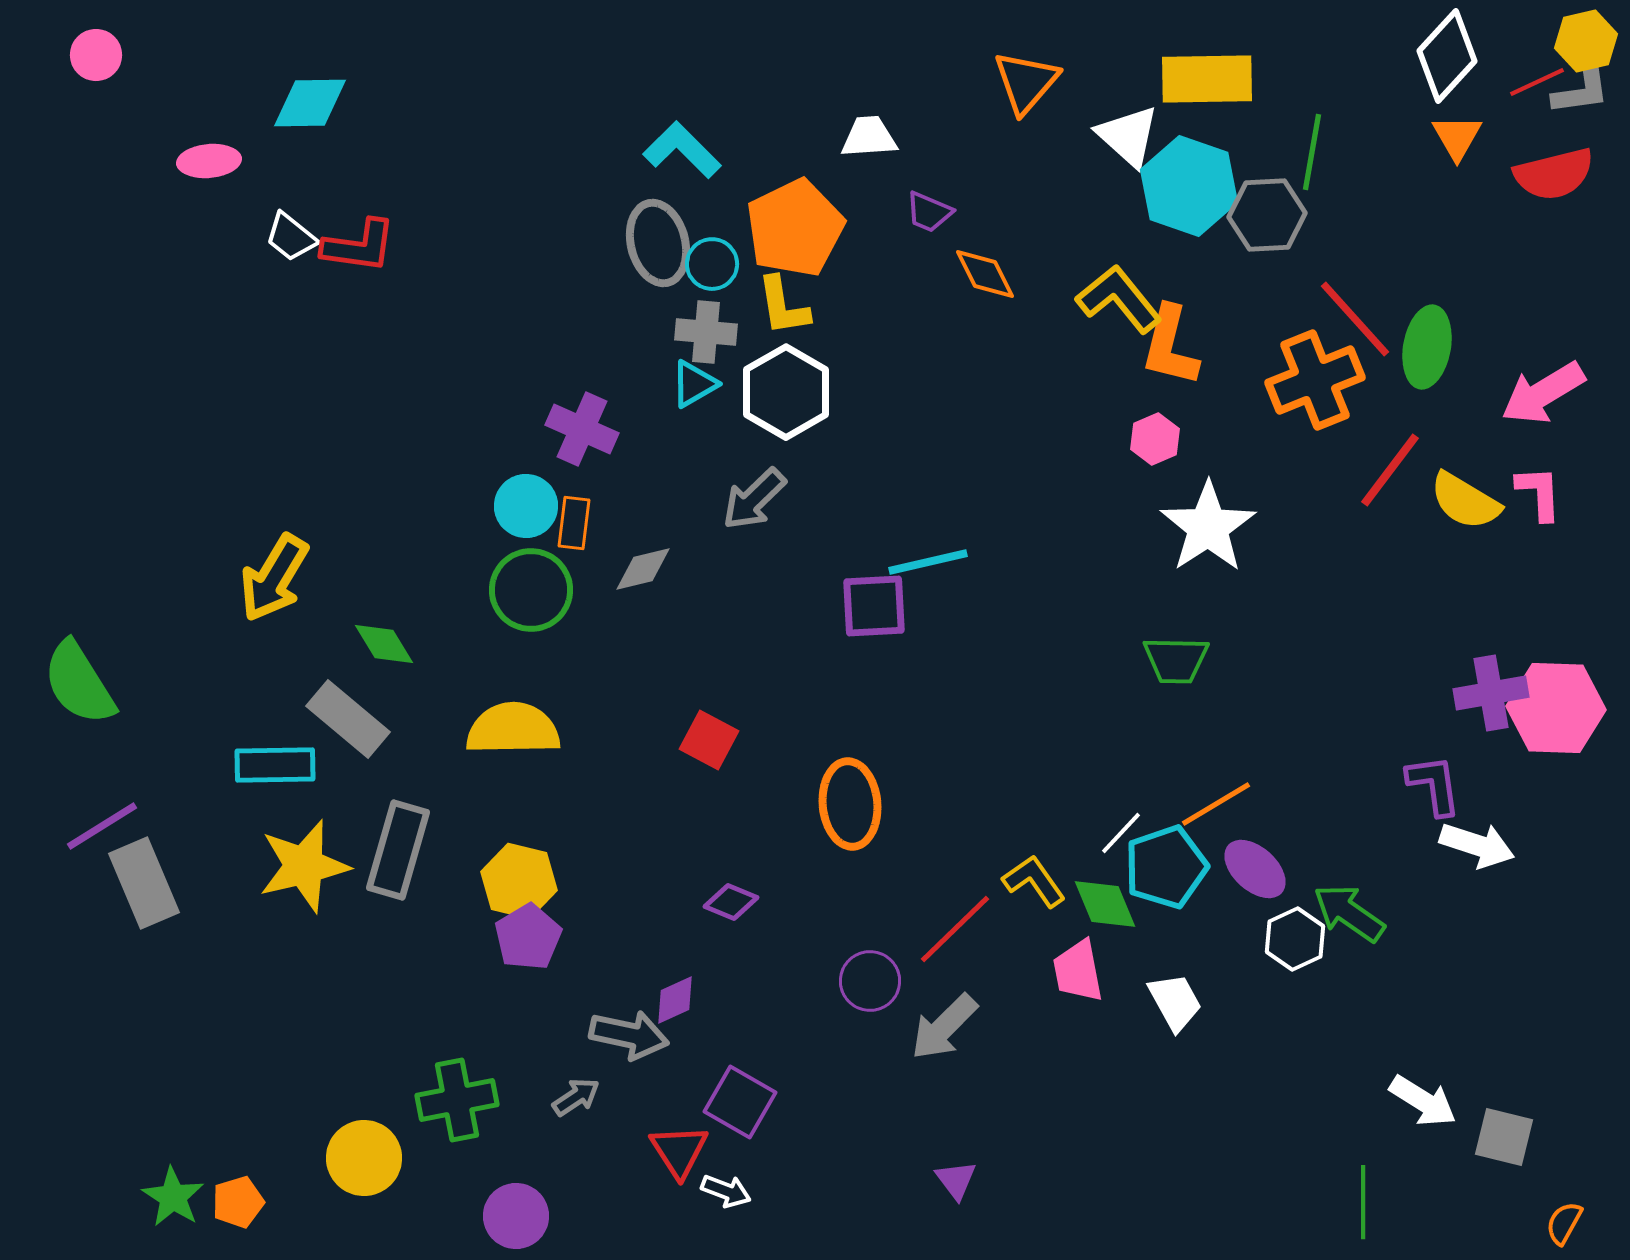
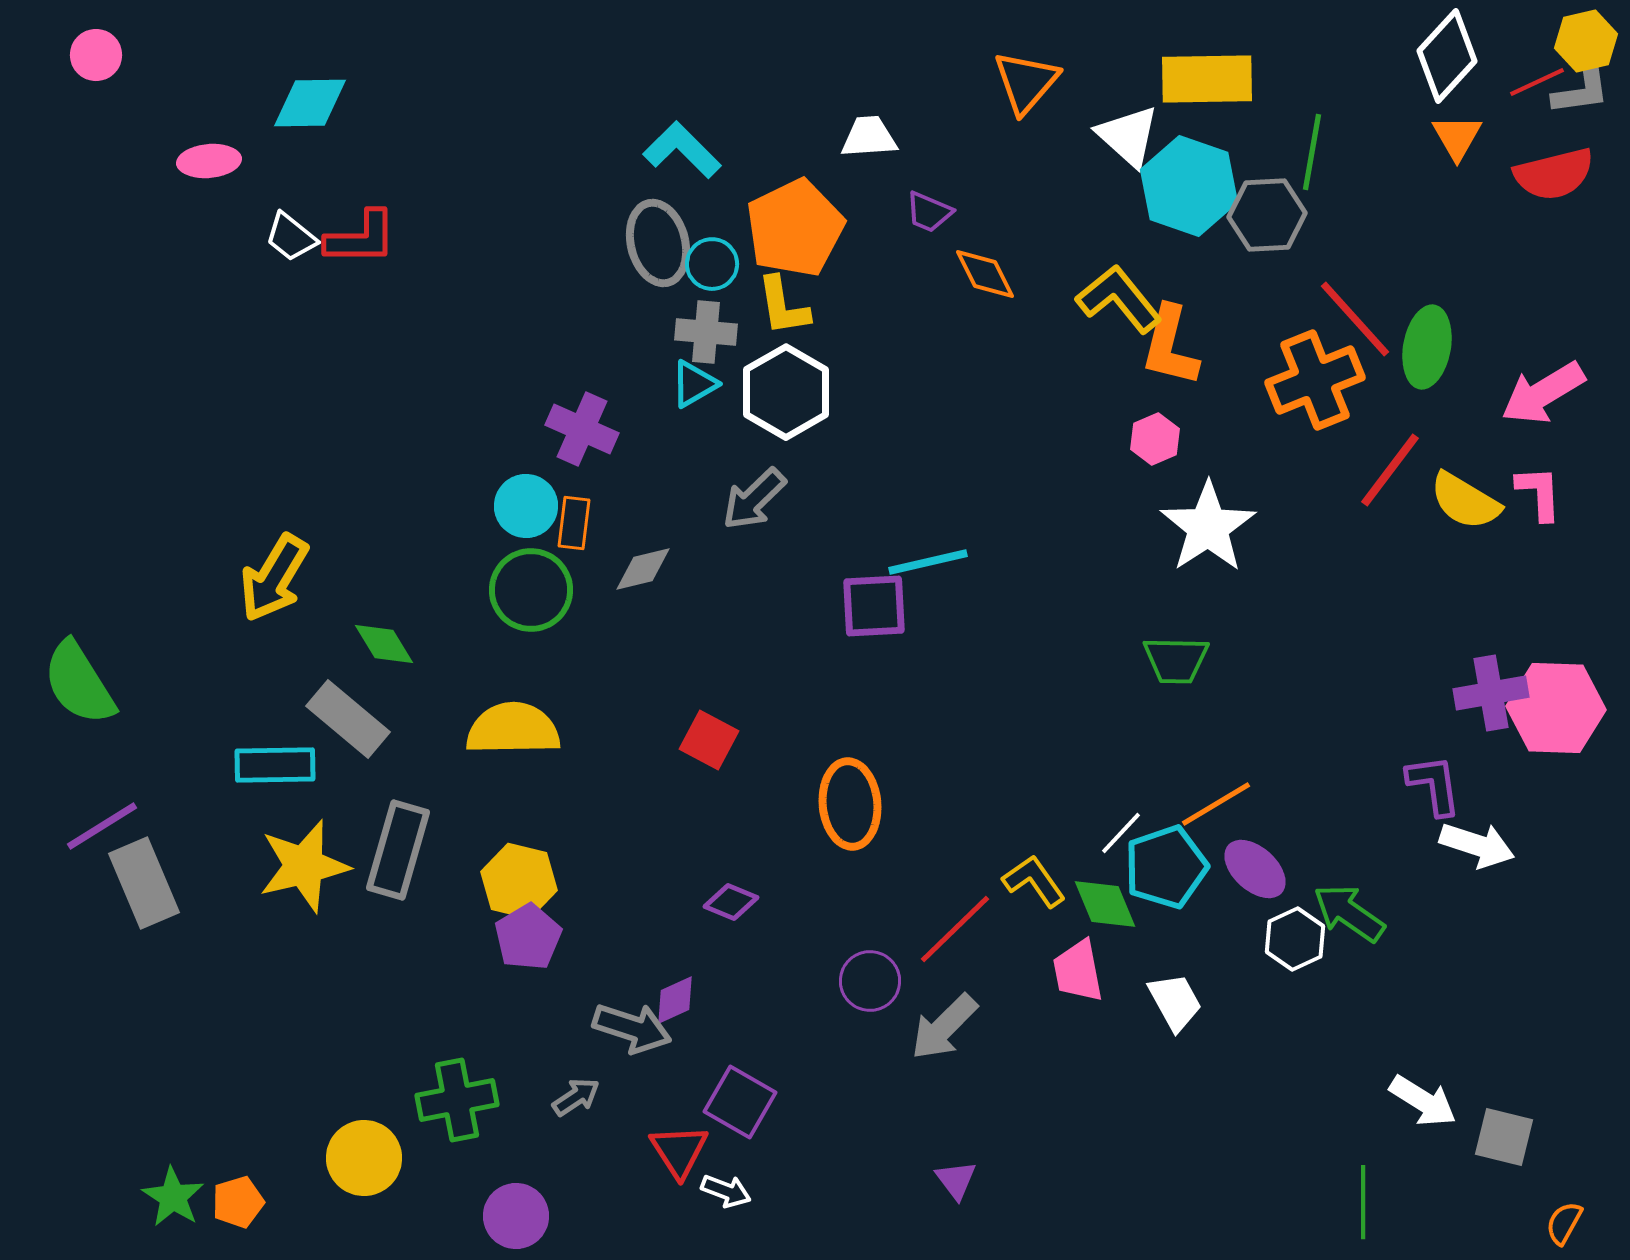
red L-shape at (359, 246): moved 2 px right, 8 px up; rotated 8 degrees counterclockwise
gray arrow at (629, 1035): moved 3 px right, 7 px up; rotated 6 degrees clockwise
